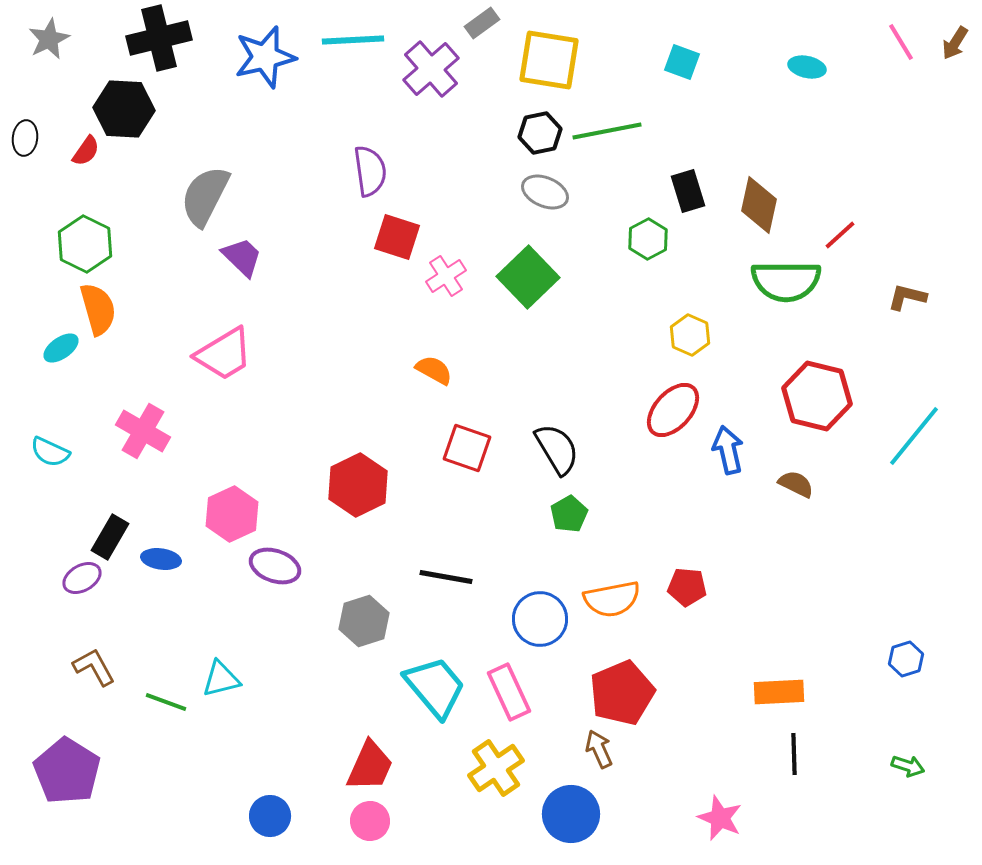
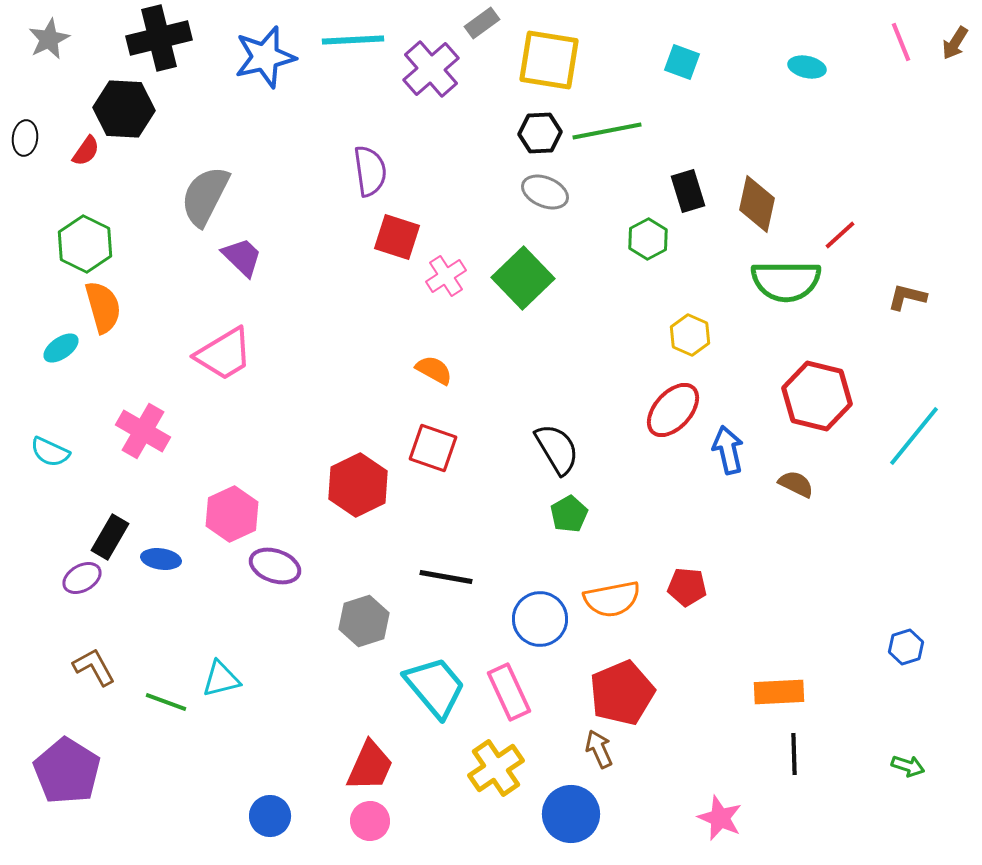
pink line at (901, 42): rotated 9 degrees clockwise
black hexagon at (540, 133): rotated 9 degrees clockwise
brown diamond at (759, 205): moved 2 px left, 1 px up
green square at (528, 277): moved 5 px left, 1 px down
orange semicircle at (98, 309): moved 5 px right, 2 px up
red square at (467, 448): moved 34 px left
blue hexagon at (906, 659): moved 12 px up
